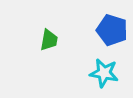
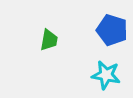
cyan star: moved 2 px right, 2 px down
